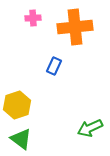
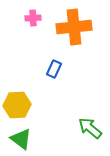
orange cross: moved 1 px left
blue rectangle: moved 3 px down
yellow hexagon: rotated 16 degrees clockwise
green arrow: rotated 65 degrees clockwise
